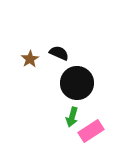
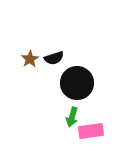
black semicircle: moved 5 px left, 5 px down; rotated 138 degrees clockwise
pink rectangle: rotated 25 degrees clockwise
